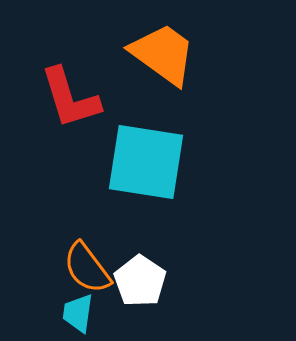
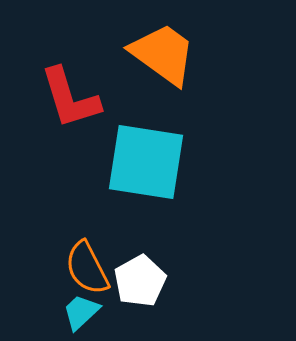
orange semicircle: rotated 10 degrees clockwise
white pentagon: rotated 9 degrees clockwise
cyan trapezoid: moved 3 px right, 1 px up; rotated 39 degrees clockwise
